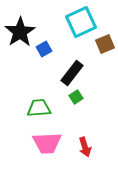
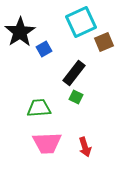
brown square: moved 1 px left, 2 px up
black rectangle: moved 2 px right
green square: rotated 32 degrees counterclockwise
